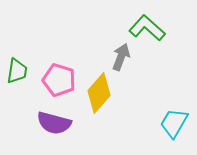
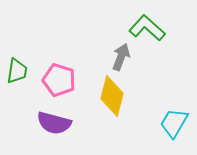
yellow diamond: moved 13 px right, 3 px down; rotated 27 degrees counterclockwise
